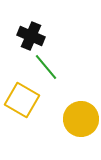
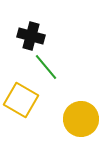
black cross: rotated 8 degrees counterclockwise
yellow square: moved 1 px left
